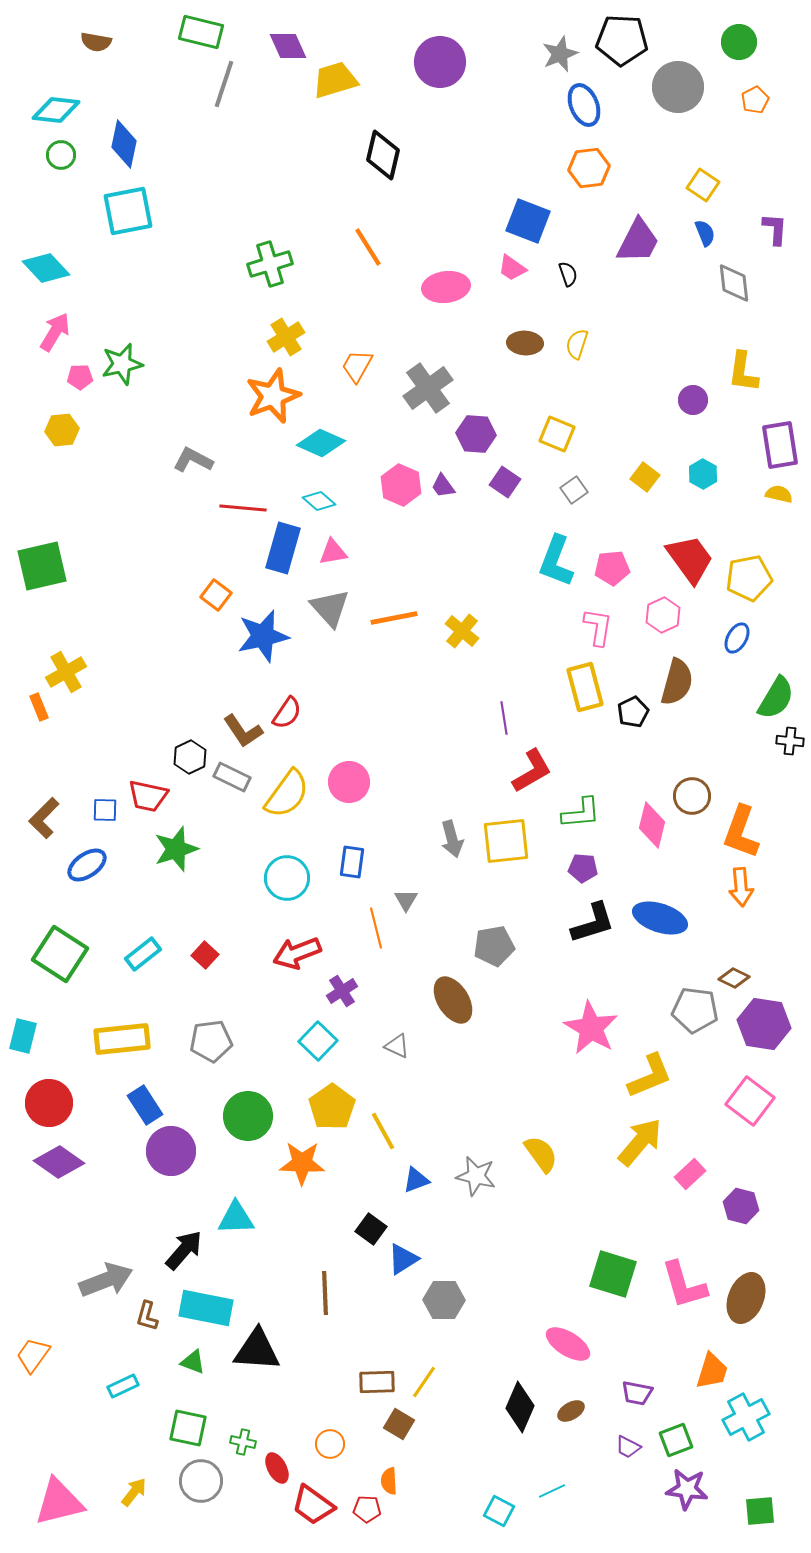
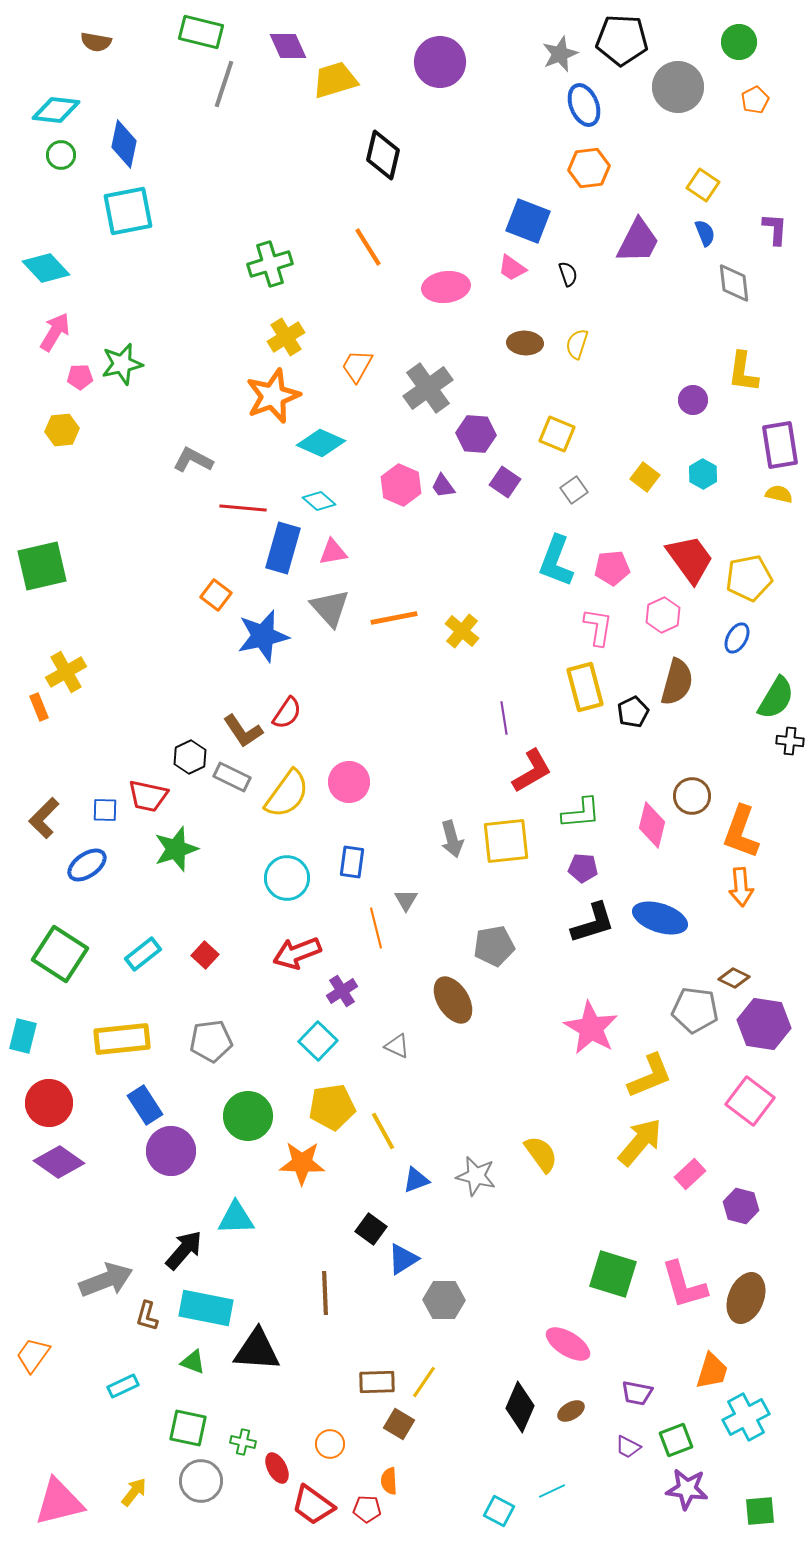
yellow pentagon at (332, 1107): rotated 27 degrees clockwise
